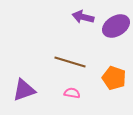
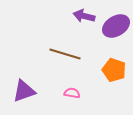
purple arrow: moved 1 px right, 1 px up
brown line: moved 5 px left, 8 px up
orange pentagon: moved 8 px up
purple triangle: moved 1 px down
